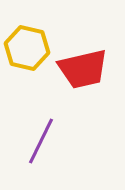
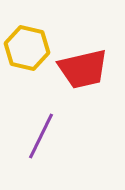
purple line: moved 5 px up
